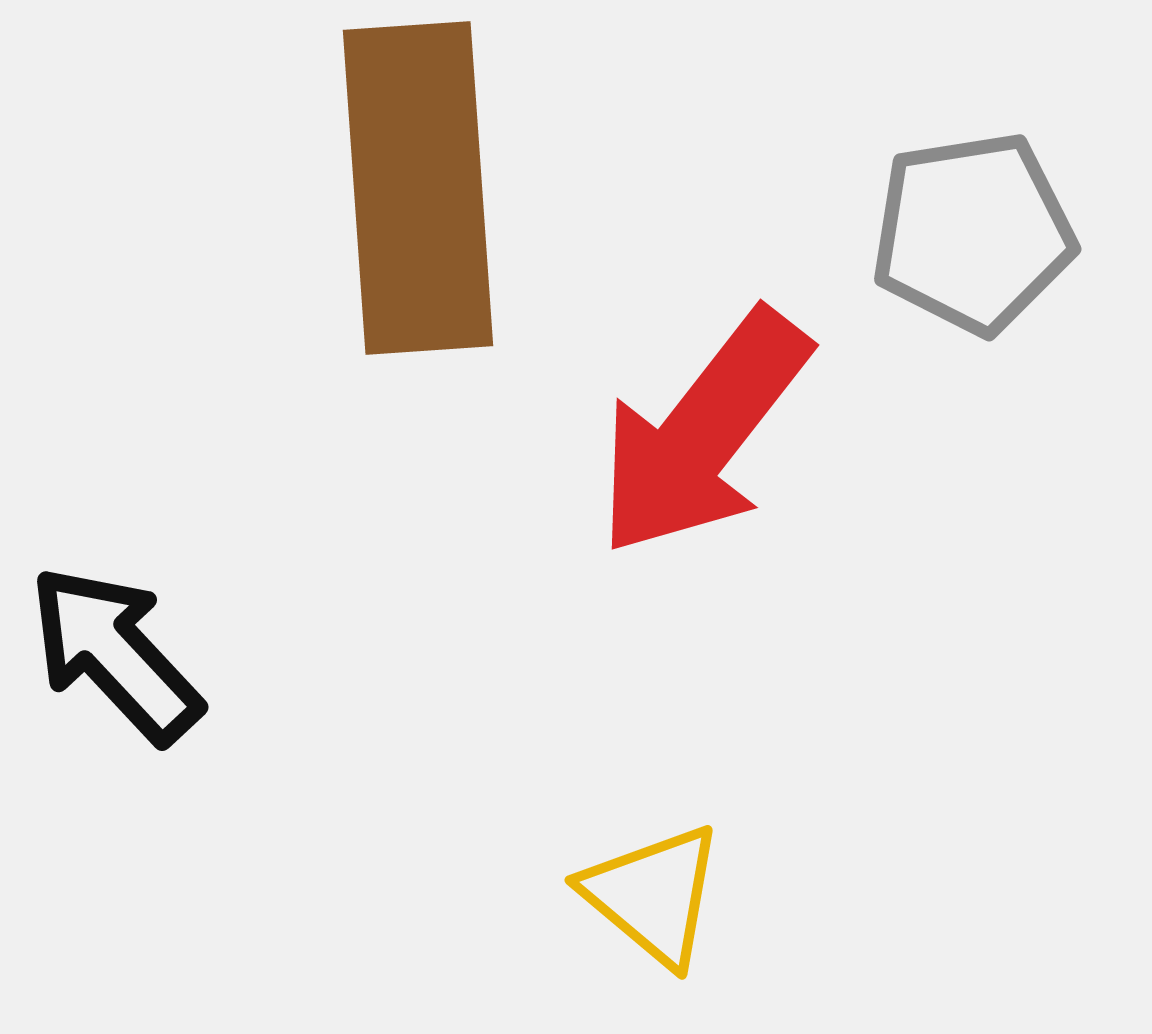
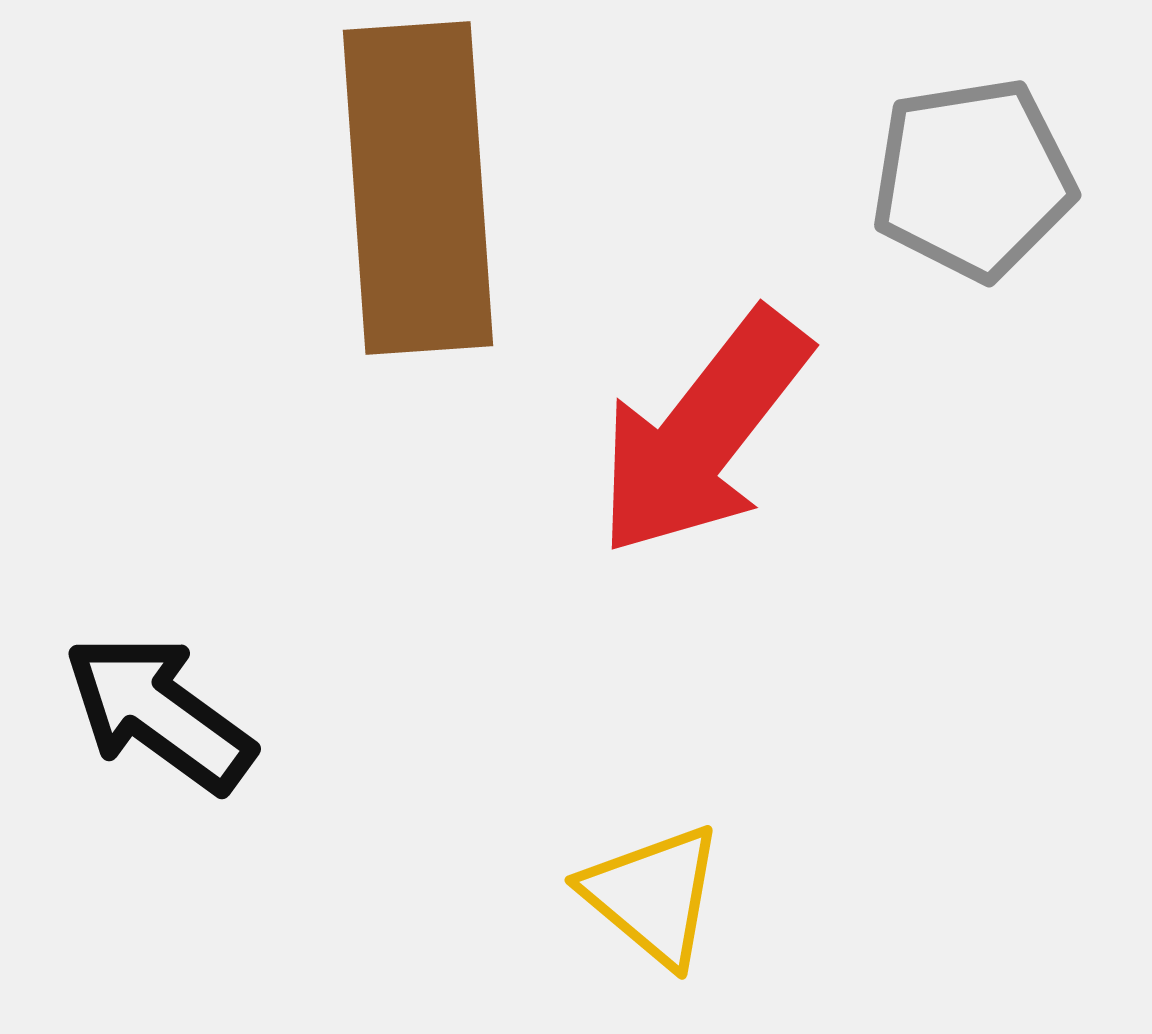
gray pentagon: moved 54 px up
black arrow: moved 44 px right, 59 px down; rotated 11 degrees counterclockwise
